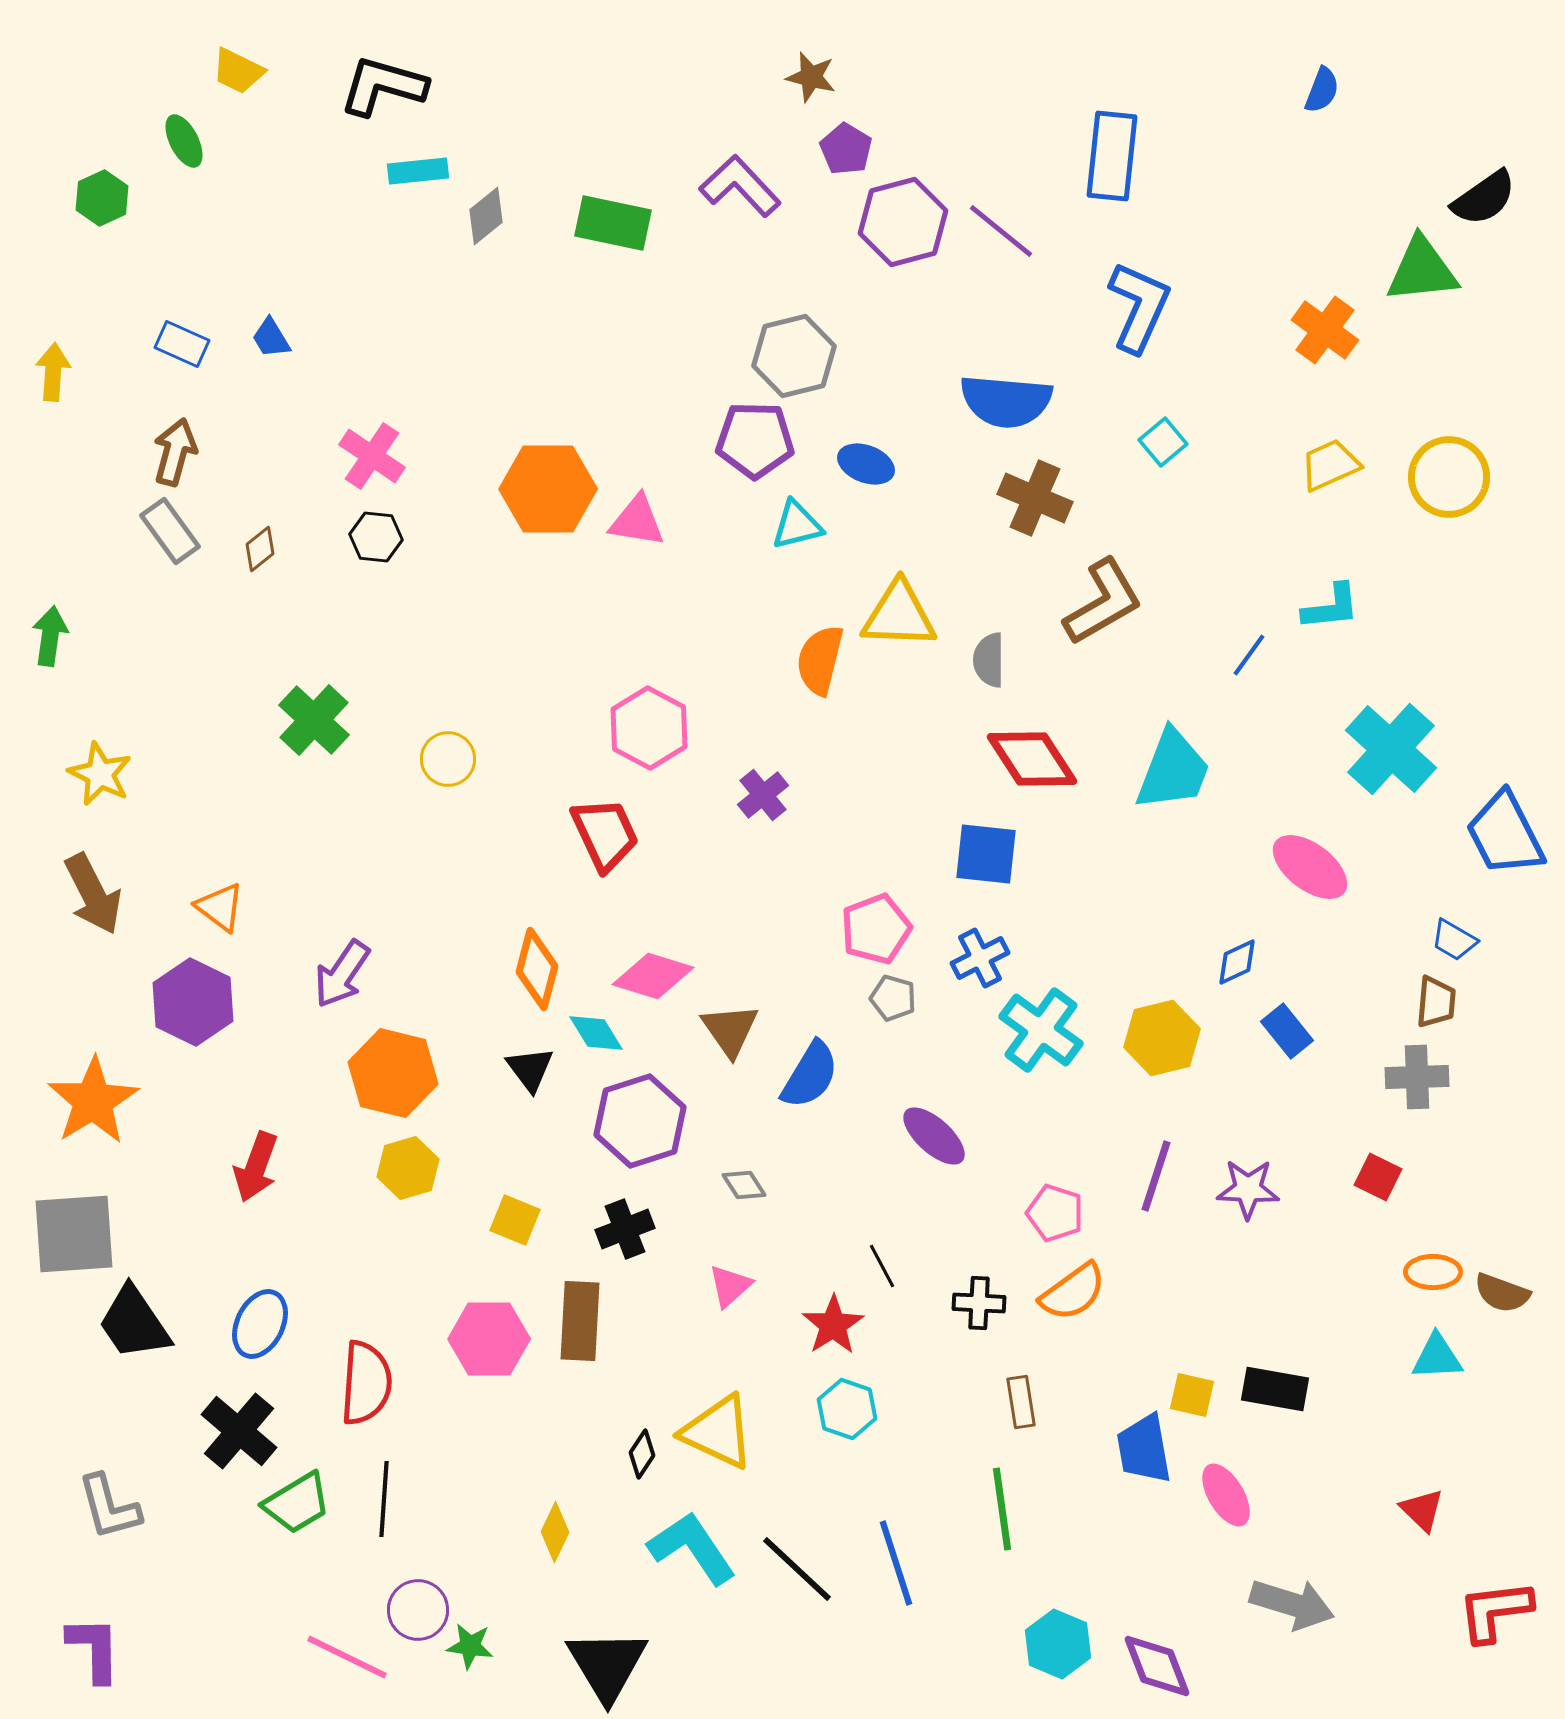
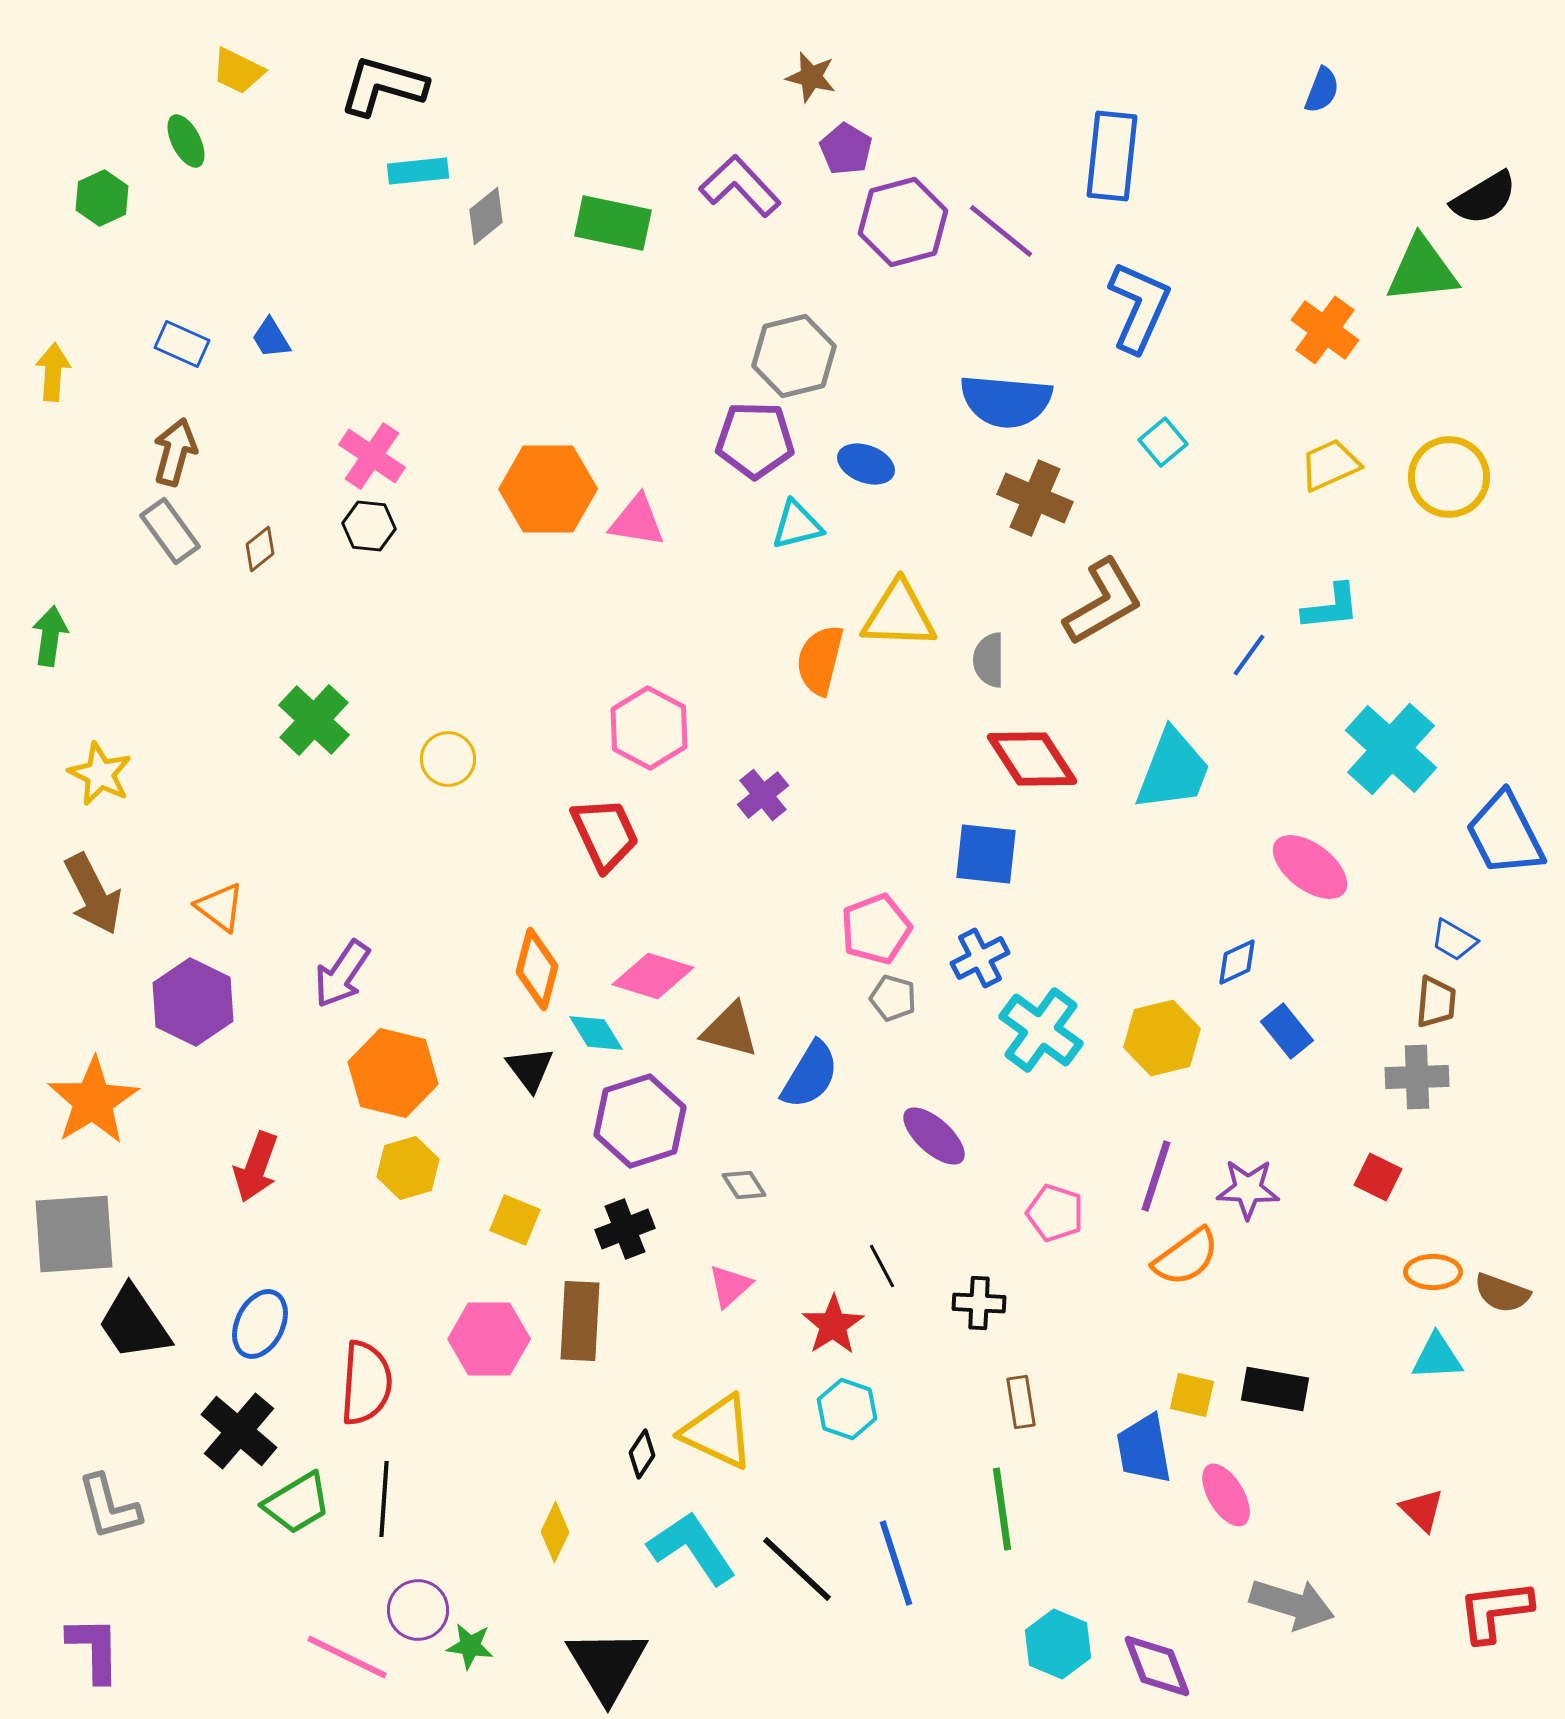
green ellipse at (184, 141): moved 2 px right
black semicircle at (1484, 198): rotated 4 degrees clockwise
black hexagon at (376, 537): moved 7 px left, 11 px up
brown triangle at (730, 1030): rotated 40 degrees counterclockwise
orange semicircle at (1073, 1292): moved 113 px right, 35 px up
